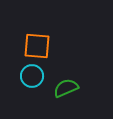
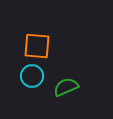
green semicircle: moved 1 px up
